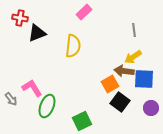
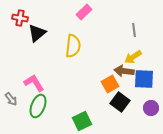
black triangle: rotated 18 degrees counterclockwise
pink L-shape: moved 2 px right, 5 px up
green ellipse: moved 9 px left
